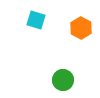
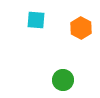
cyan square: rotated 12 degrees counterclockwise
